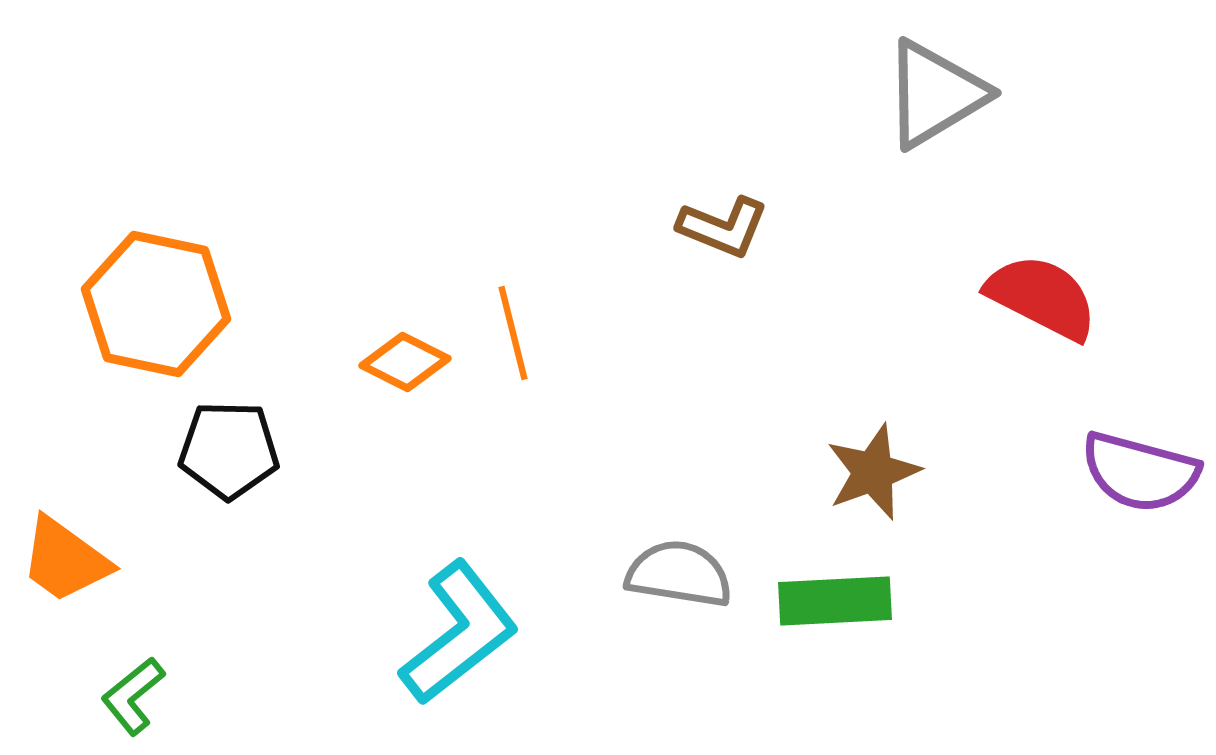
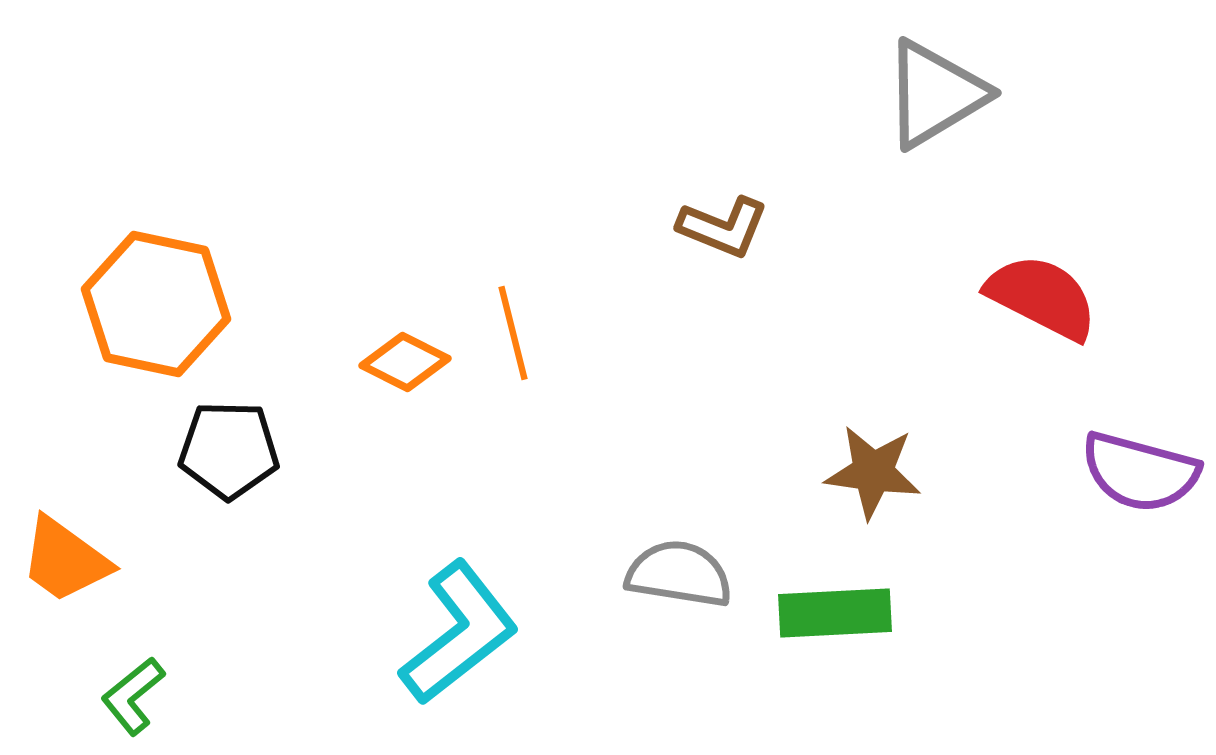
brown star: rotated 28 degrees clockwise
green rectangle: moved 12 px down
